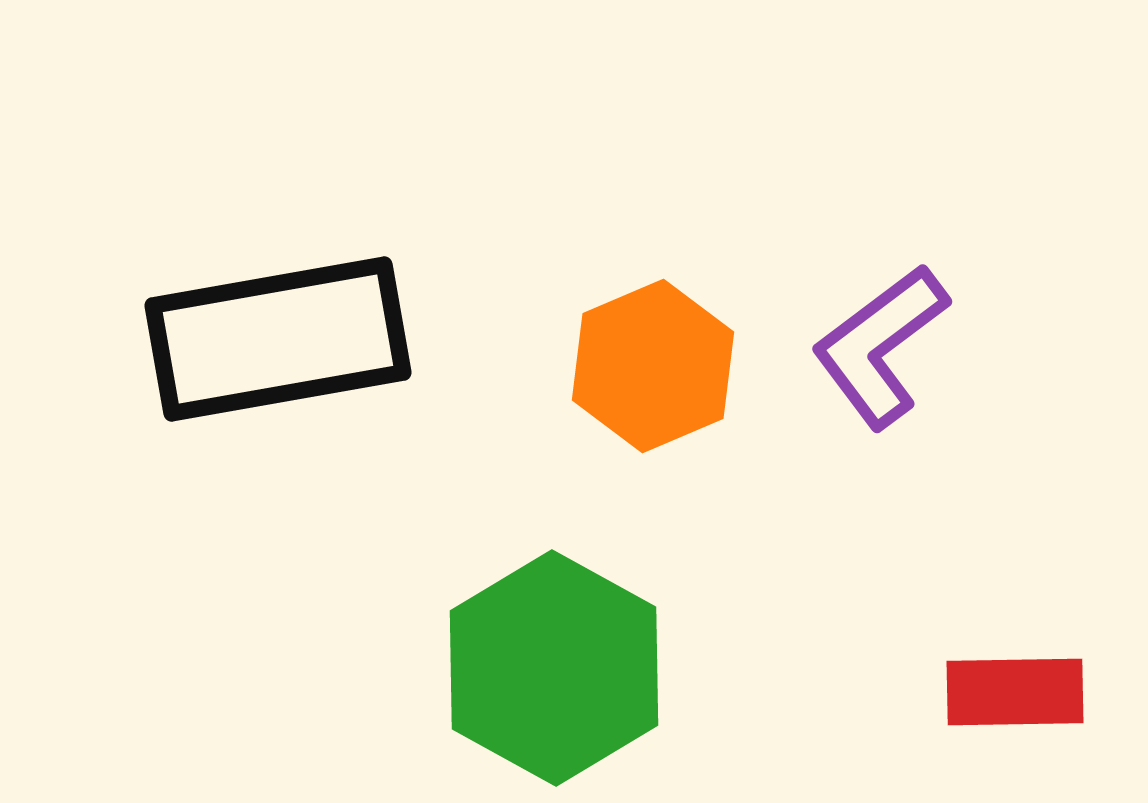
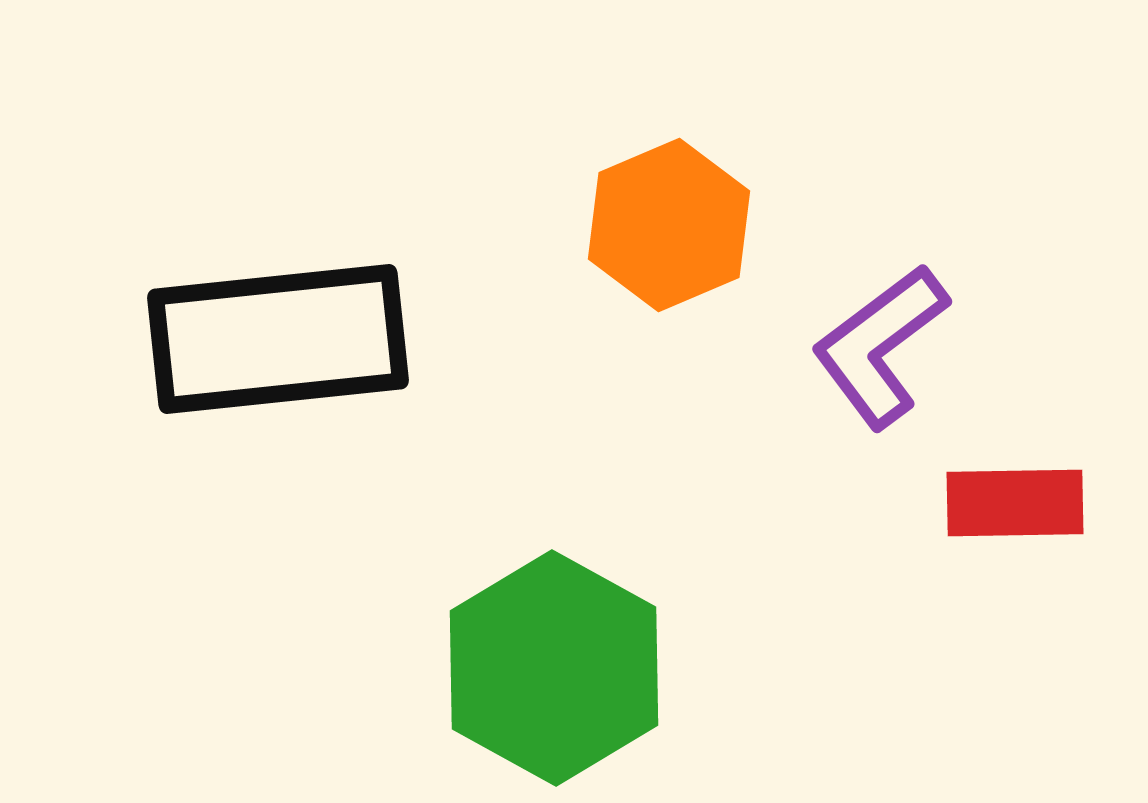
black rectangle: rotated 4 degrees clockwise
orange hexagon: moved 16 px right, 141 px up
red rectangle: moved 189 px up
